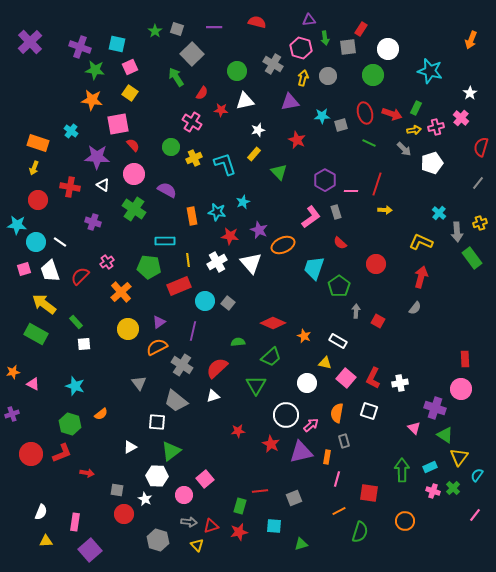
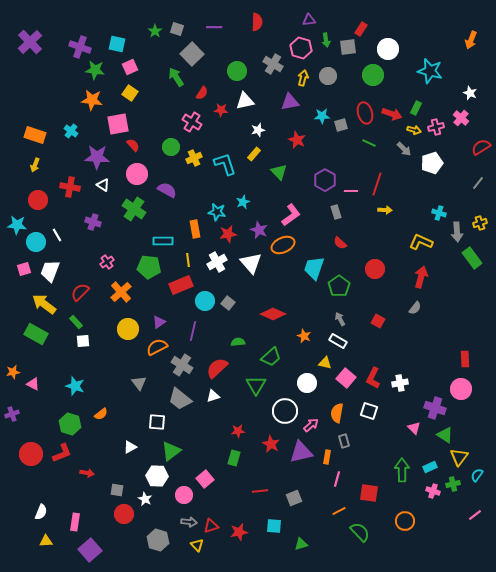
red semicircle at (257, 22): rotated 78 degrees clockwise
green arrow at (325, 38): moved 1 px right, 2 px down
white star at (470, 93): rotated 16 degrees counterclockwise
yellow arrow at (414, 130): rotated 24 degrees clockwise
orange rectangle at (38, 143): moved 3 px left, 8 px up
red semicircle at (481, 147): rotated 42 degrees clockwise
yellow arrow at (34, 168): moved 1 px right, 3 px up
pink circle at (134, 174): moved 3 px right
cyan cross at (439, 213): rotated 24 degrees counterclockwise
orange rectangle at (192, 216): moved 3 px right, 13 px down
pink L-shape at (311, 217): moved 20 px left, 2 px up
red star at (230, 236): moved 2 px left, 2 px up; rotated 18 degrees counterclockwise
cyan rectangle at (165, 241): moved 2 px left
white line at (60, 242): moved 3 px left, 7 px up; rotated 24 degrees clockwise
red circle at (376, 264): moved 1 px left, 5 px down
white trapezoid at (50, 271): rotated 40 degrees clockwise
red semicircle at (80, 276): moved 16 px down
red rectangle at (179, 286): moved 2 px right, 1 px up
gray arrow at (356, 311): moved 16 px left, 8 px down; rotated 32 degrees counterclockwise
red diamond at (273, 323): moved 9 px up
white square at (84, 344): moved 1 px left, 3 px up
gray trapezoid at (176, 401): moved 4 px right, 2 px up
white circle at (286, 415): moved 1 px left, 4 px up
green cross at (453, 488): moved 4 px up; rotated 32 degrees clockwise
green rectangle at (240, 506): moved 6 px left, 48 px up
pink line at (475, 515): rotated 16 degrees clockwise
green semicircle at (360, 532): rotated 60 degrees counterclockwise
